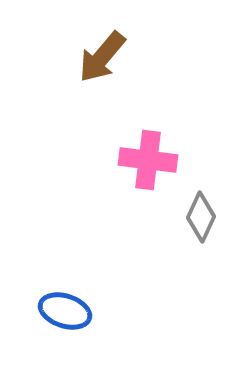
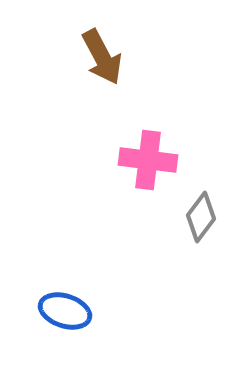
brown arrow: rotated 68 degrees counterclockwise
gray diamond: rotated 12 degrees clockwise
